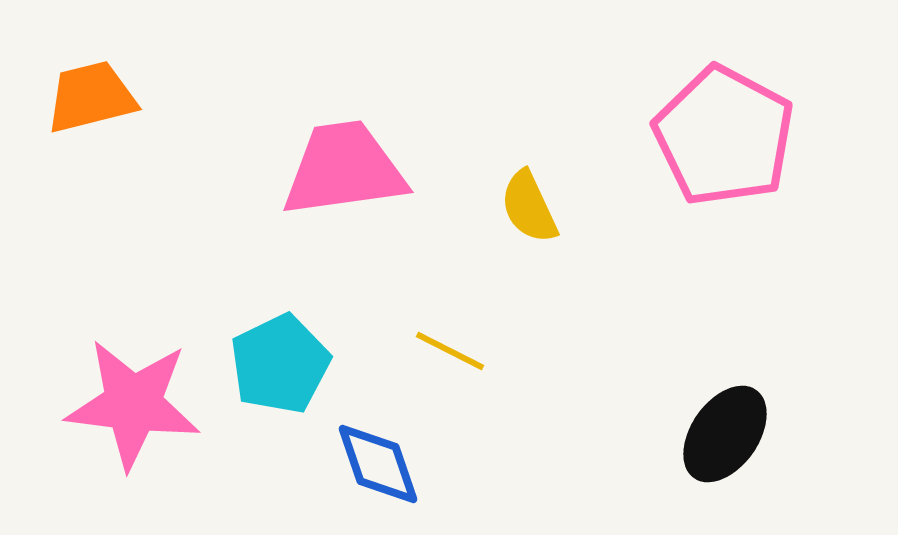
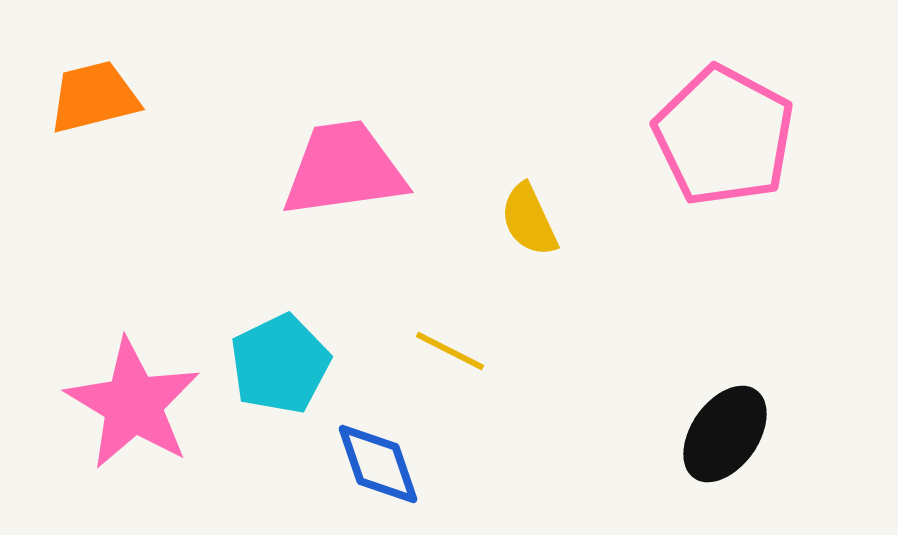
orange trapezoid: moved 3 px right
yellow semicircle: moved 13 px down
pink star: rotated 24 degrees clockwise
